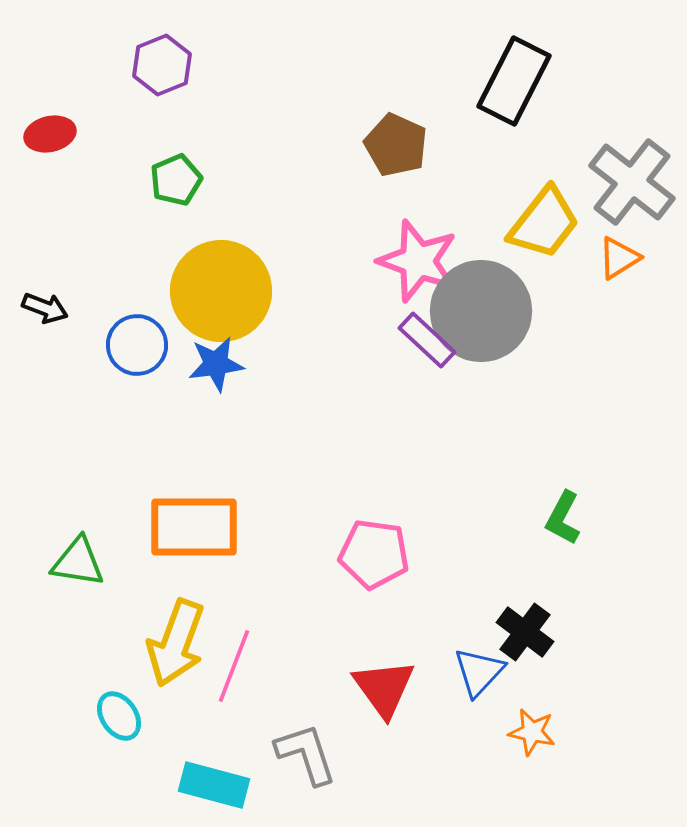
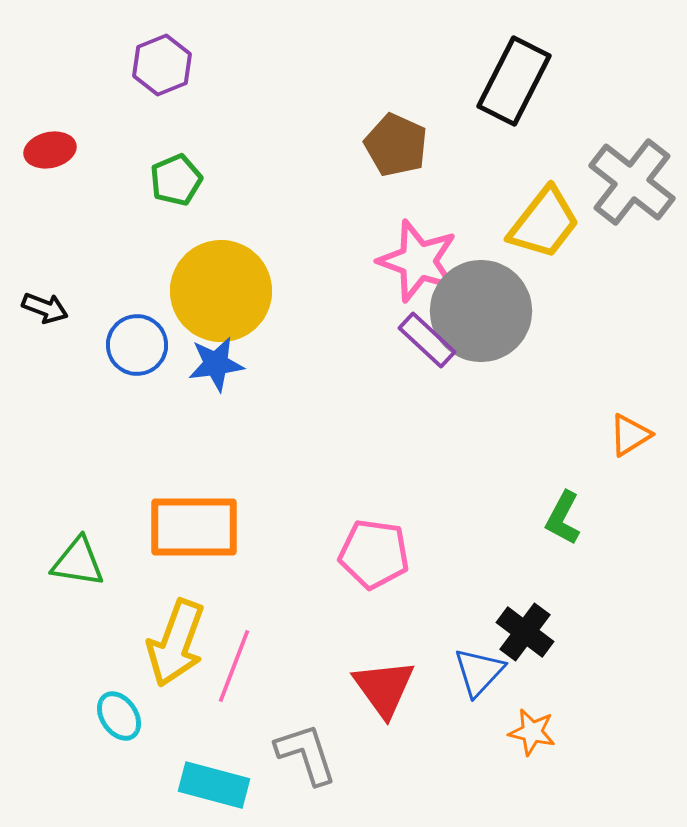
red ellipse: moved 16 px down
orange triangle: moved 11 px right, 177 px down
